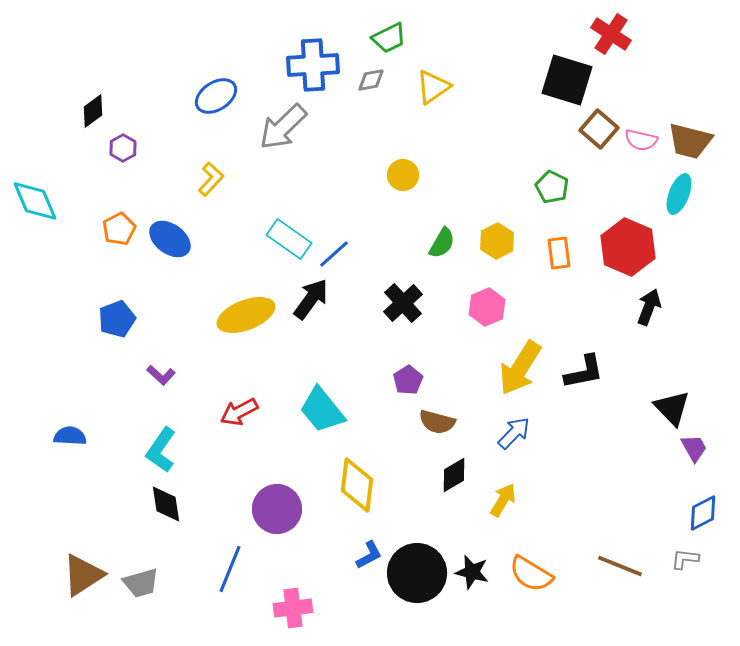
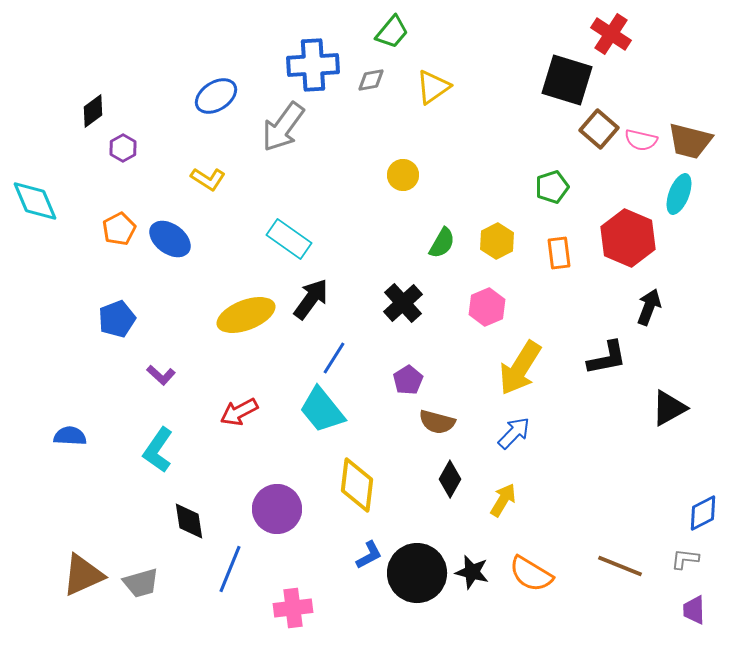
green trapezoid at (389, 38): moved 3 px right, 6 px up; rotated 24 degrees counterclockwise
gray arrow at (283, 127): rotated 10 degrees counterclockwise
yellow L-shape at (211, 179): moved 3 px left; rotated 80 degrees clockwise
green pentagon at (552, 187): rotated 28 degrees clockwise
red hexagon at (628, 247): moved 9 px up
blue line at (334, 254): moved 104 px down; rotated 16 degrees counterclockwise
black L-shape at (584, 372): moved 23 px right, 14 px up
black triangle at (672, 408): moved 3 px left; rotated 45 degrees clockwise
purple trapezoid at (694, 448): moved 162 px down; rotated 152 degrees counterclockwise
cyan L-shape at (161, 450): moved 3 px left
black diamond at (454, 475): moved 4 px left, 4 px down; rotated 30 degrees counterclockwise
black diamond at (166, 504): moved 23 px right, 17 px down
brown triangle at (83, 575): rotated 9 degrees clockwise
